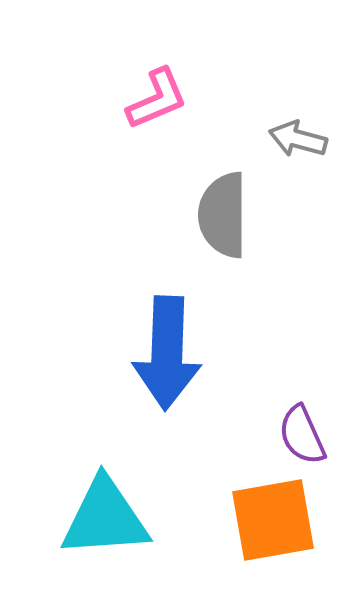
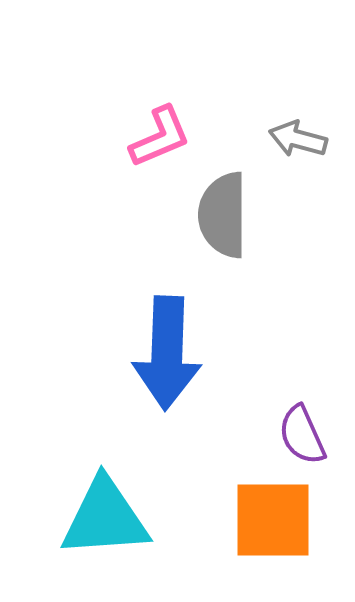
pink L-shape: moved 3 px right, 38 px down
orange square: rotated 10 degrees clockwise
